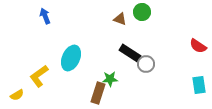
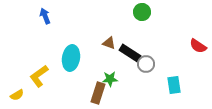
brown triangle: moved 11 px left, 24 px down
cyan ellipse: rotated 15 degrees counterclockwise
cyan rectangle: moved 25 px left
